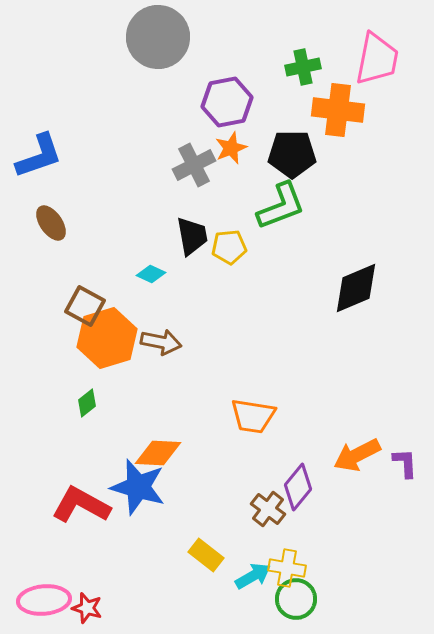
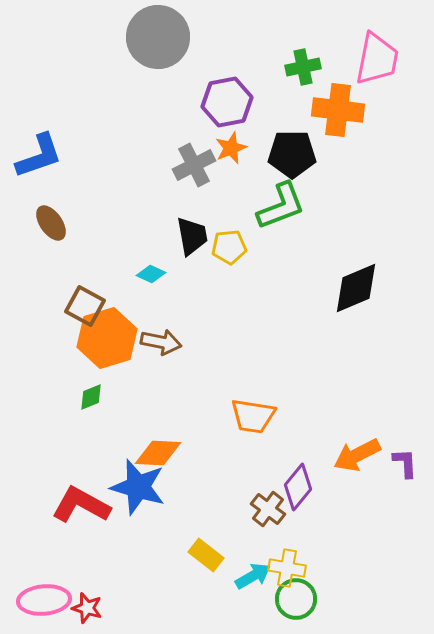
green diamond: moved 4 px right, 6 px up; rotated 16 degrees clockwise
